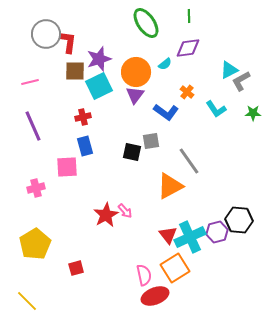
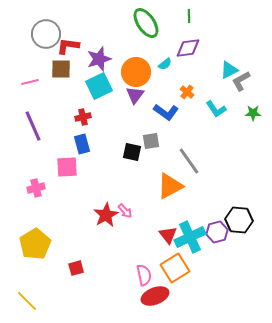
red L-shape: moved 4 px down; rotated 90 degrees counterclockwise
brown square: moved 14 px left, 2 px up
blue rectangle: moved 3 px left, 2 px up
